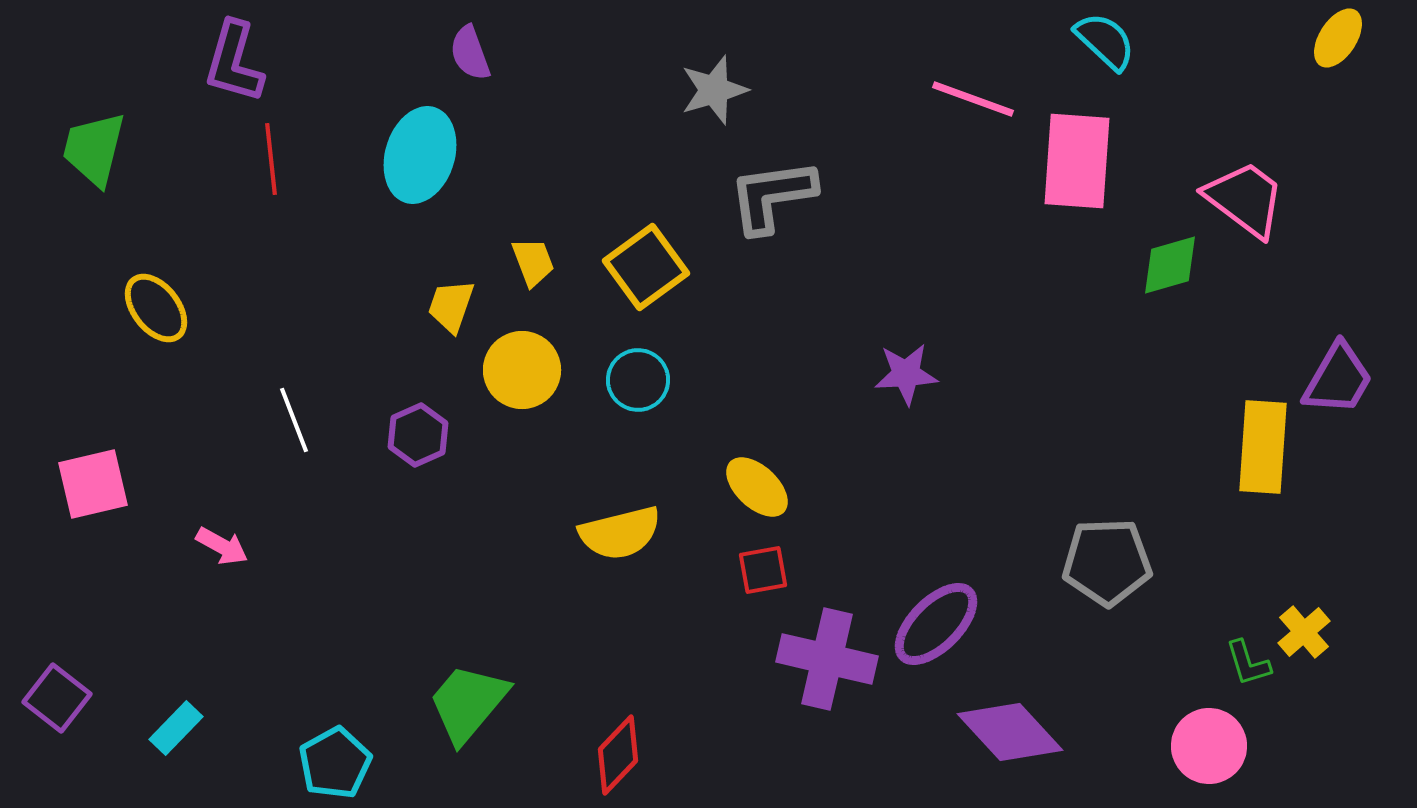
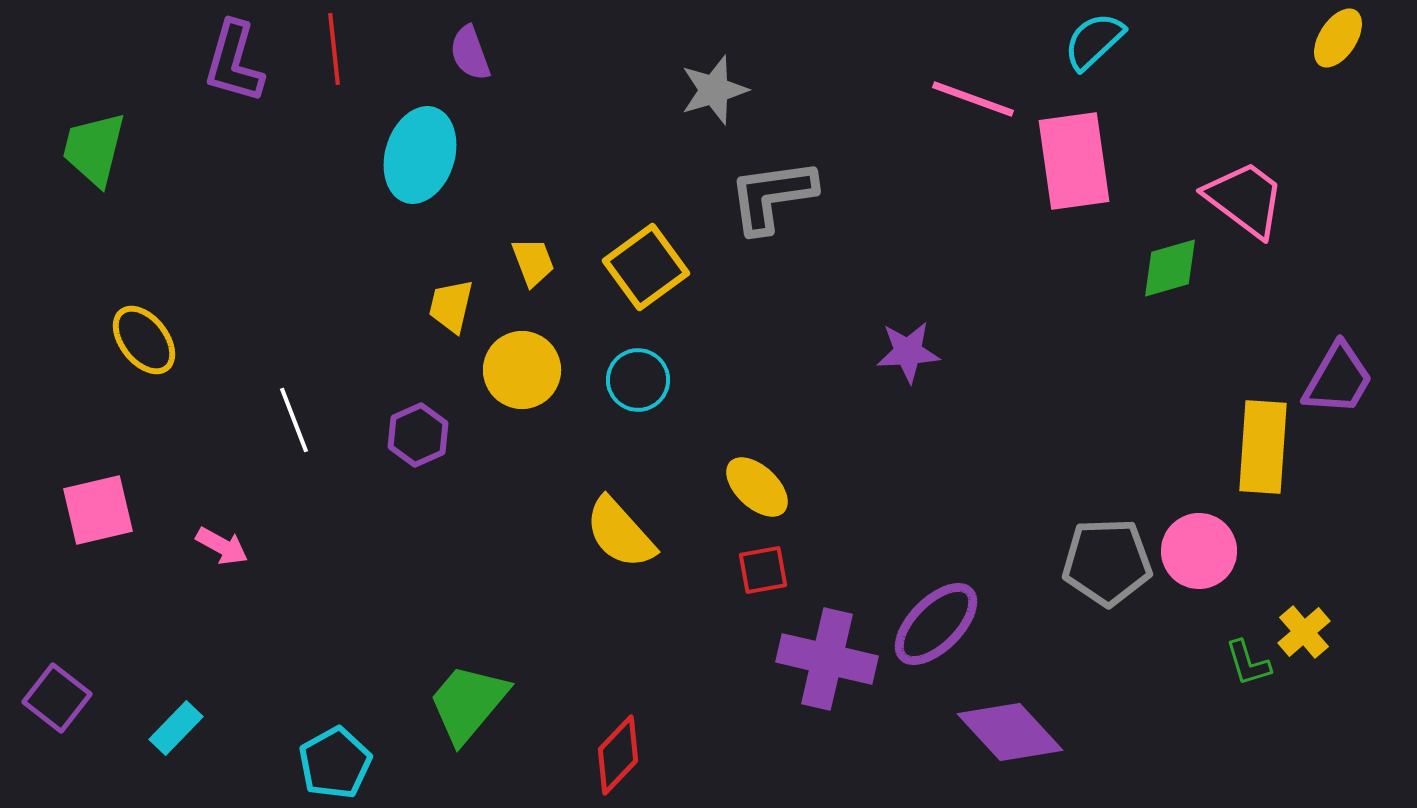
cyan semicircle at (1105, 41): moved 11 px left; rotated 86 degrees counterclockwise
red line at (271, 159): moved 63 px right, 110 px up
pink rectangle at (1077, 161): moved 3 px left; rotated 12 degrees counterclockwise
green diamond at (1170, 265): moved 3 px down
yellow trapezoid at (451, 306): rotated 6 degrees counterclockwise
yellow ellipse at (156, 308): moved 12 px left, 32 px down
purple star at (906, 374): moved 2 px right, 22 px up
pink square at (93, 484): moved 5 px right, 26 px down
yellow semicircle at (620, 533): rotated 62 degrees clockwise
pink circle at (1209, 746): moved 10 px left, 195 px up
